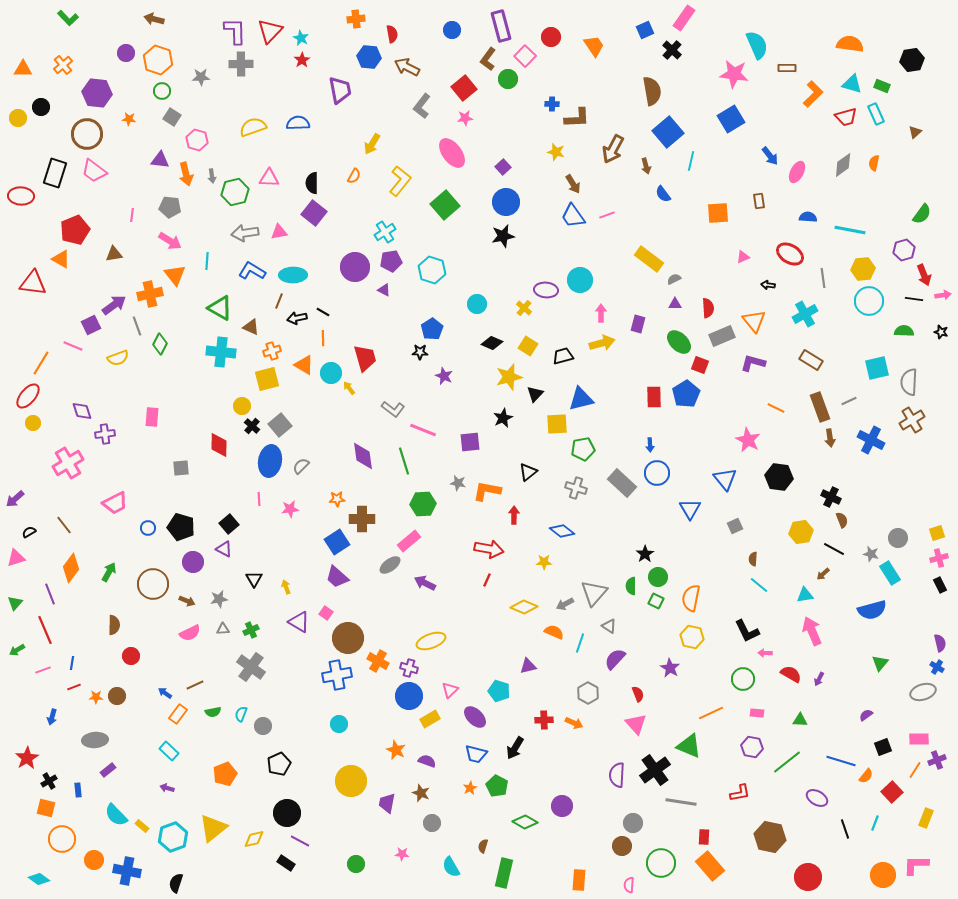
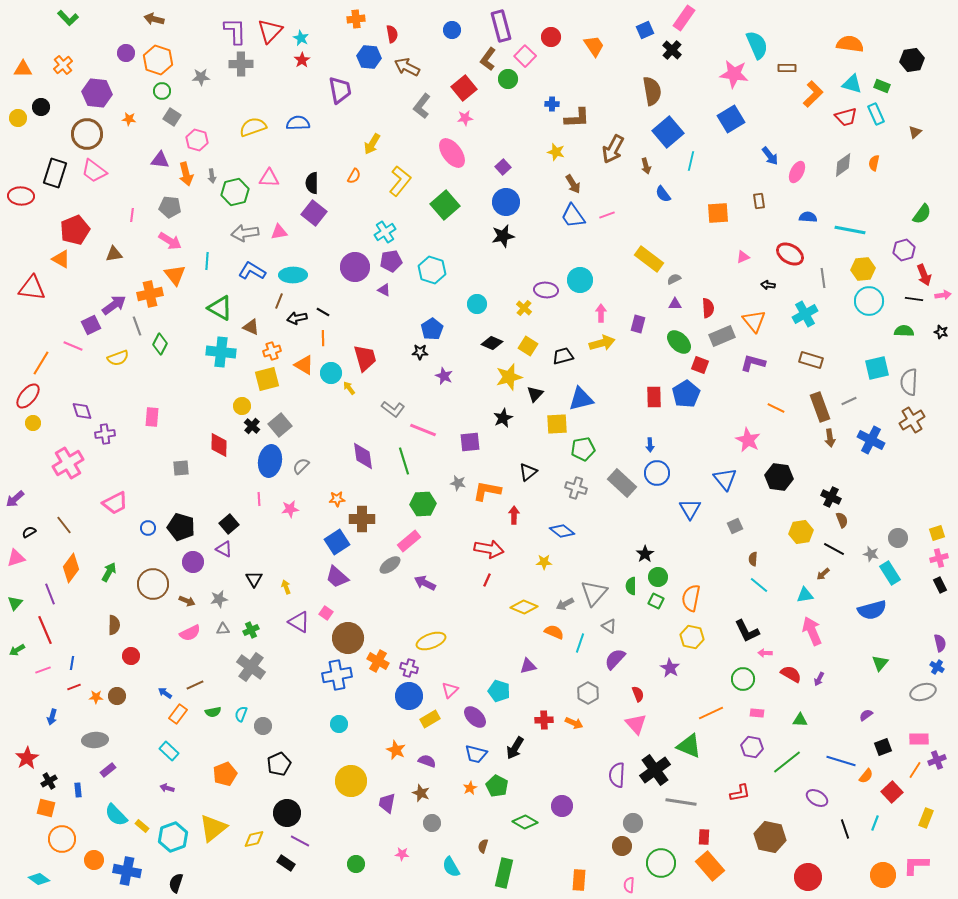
red triangle at (33, 283): moved 1 px left, 5 px down
brown rectangle at (811, 360): rotated 15 degrees counterclockwise
